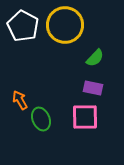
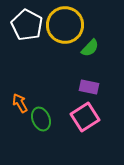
white pentagon: moved 4 px right, 1 px up
green semicircle: moved 5 px left, 10 px up
purple rectangle: moved 4 px left, 1 px up
orange arrow: moved 3 px down
pink square: rotated 32 degrees counterclockwise
